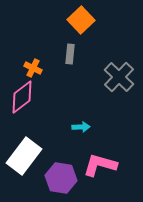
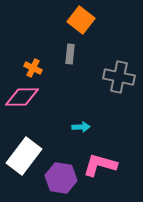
orange square: rotated 8 degrees counterclockwise
gray cross: rotated 32 degrees counterclockwise
pink diamond: rotated 36 degrees clockwise
